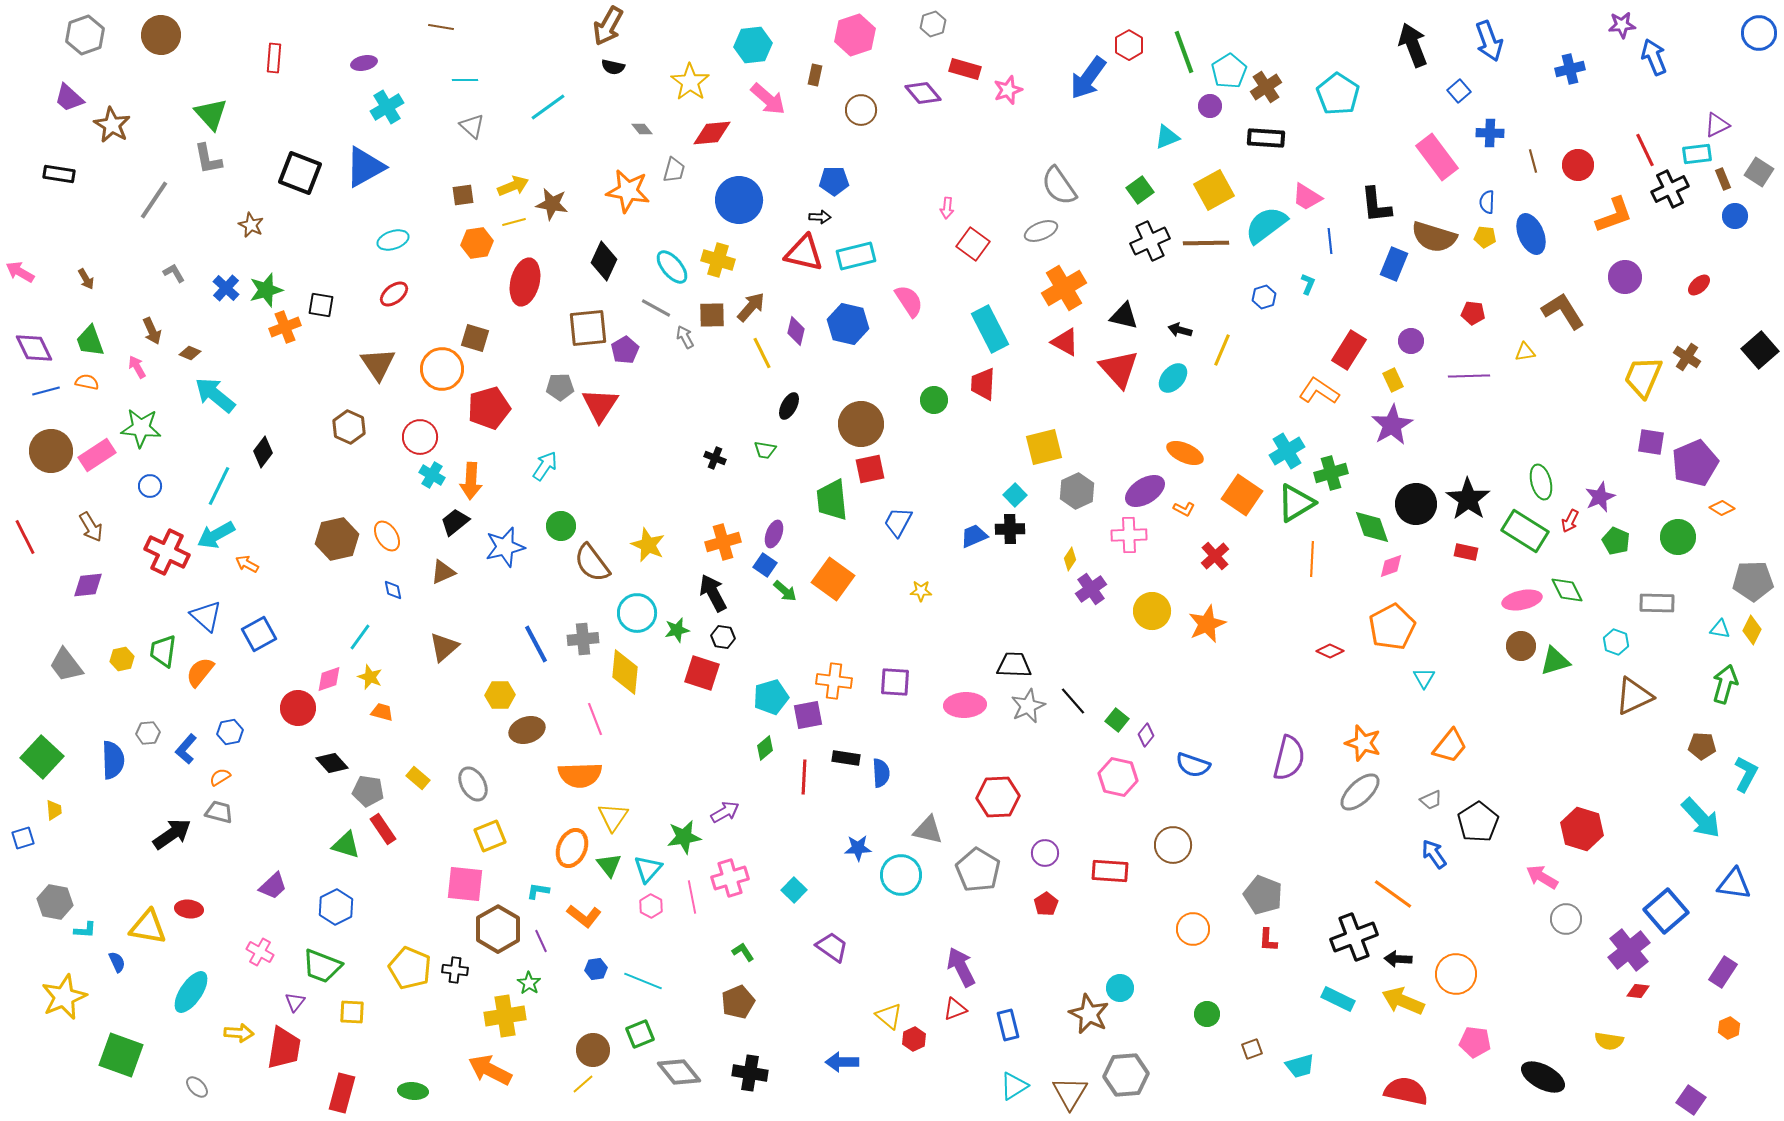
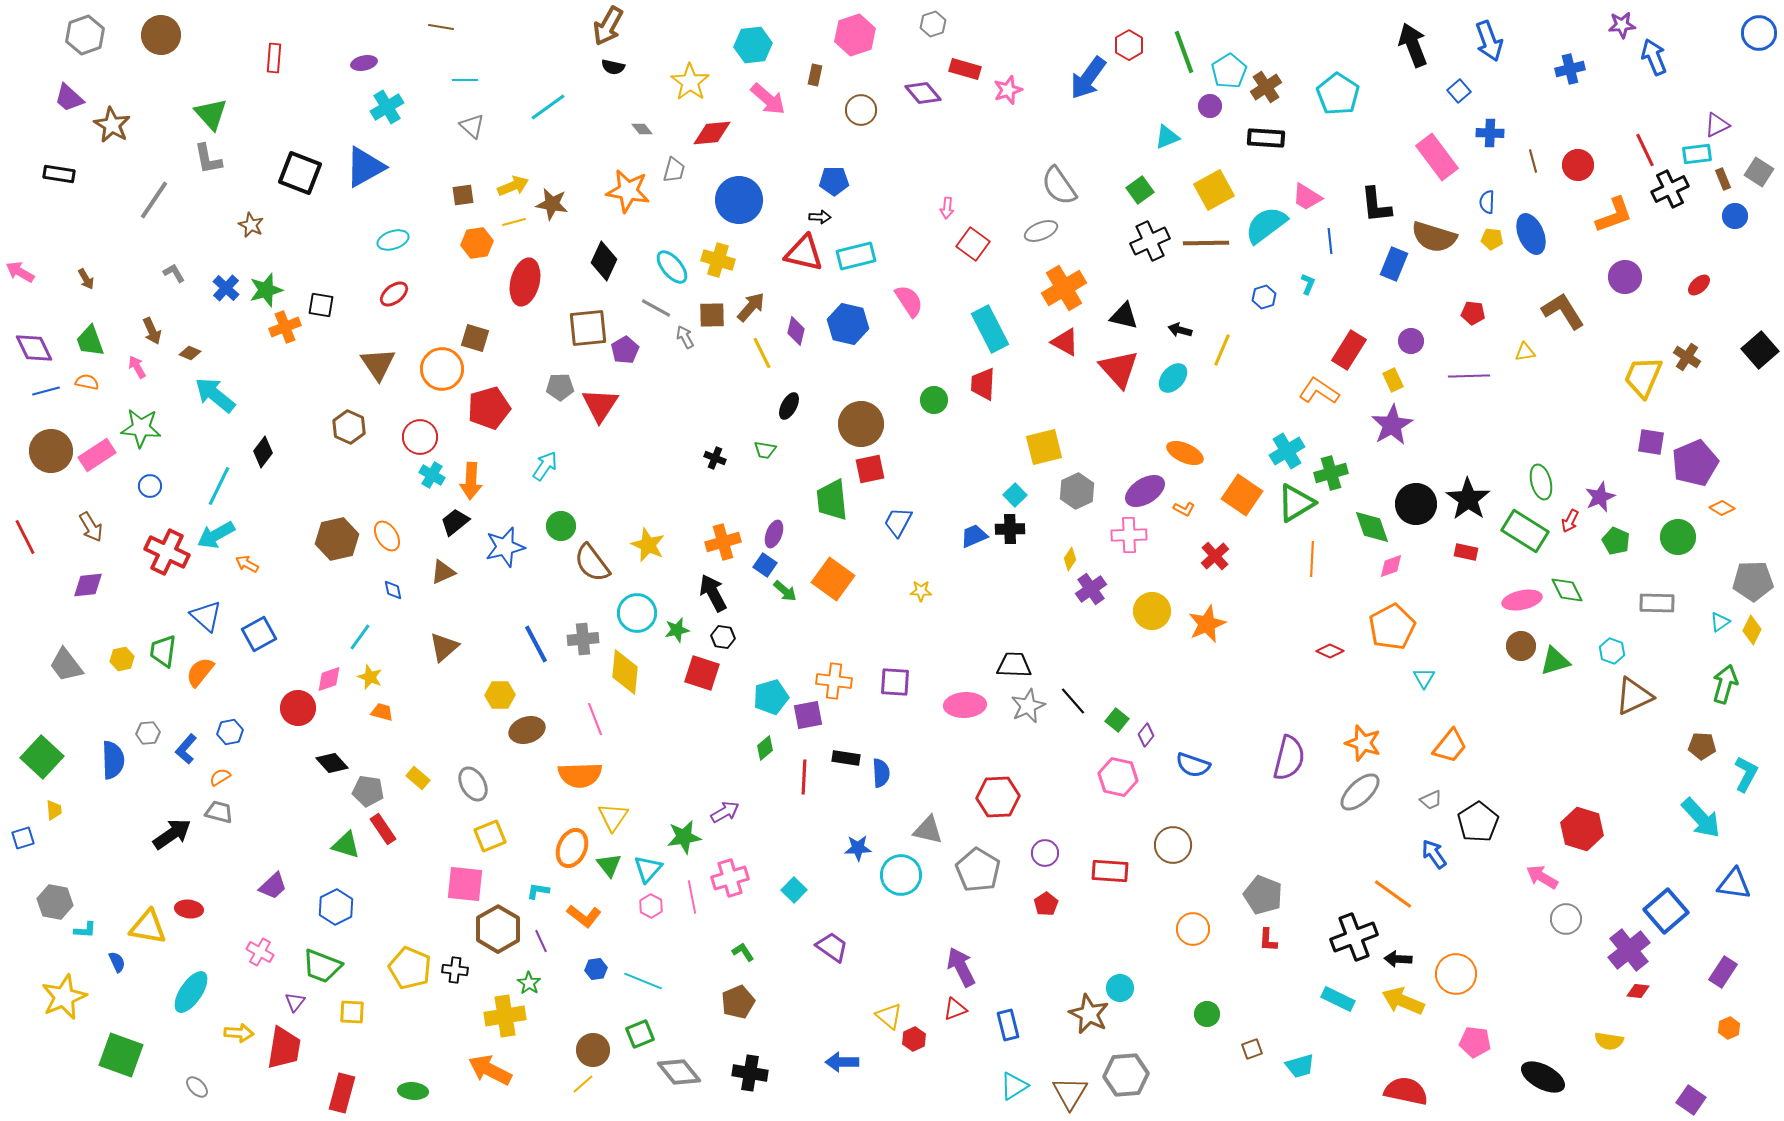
yellow pentagon at (1485, 237): moved 7 px right, 2 px down
cyan triangle at (1720, 629): moved 7 px up; rotated 45 degrees counterclockwise
cyan hexagon at (1616, 642): moved 4 px left, 9 px down
